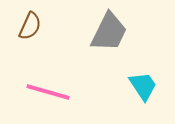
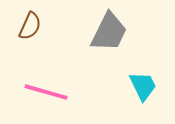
cyan trapezoid: rotated 8 degrees clockwise
pink line: moved 2 px left
